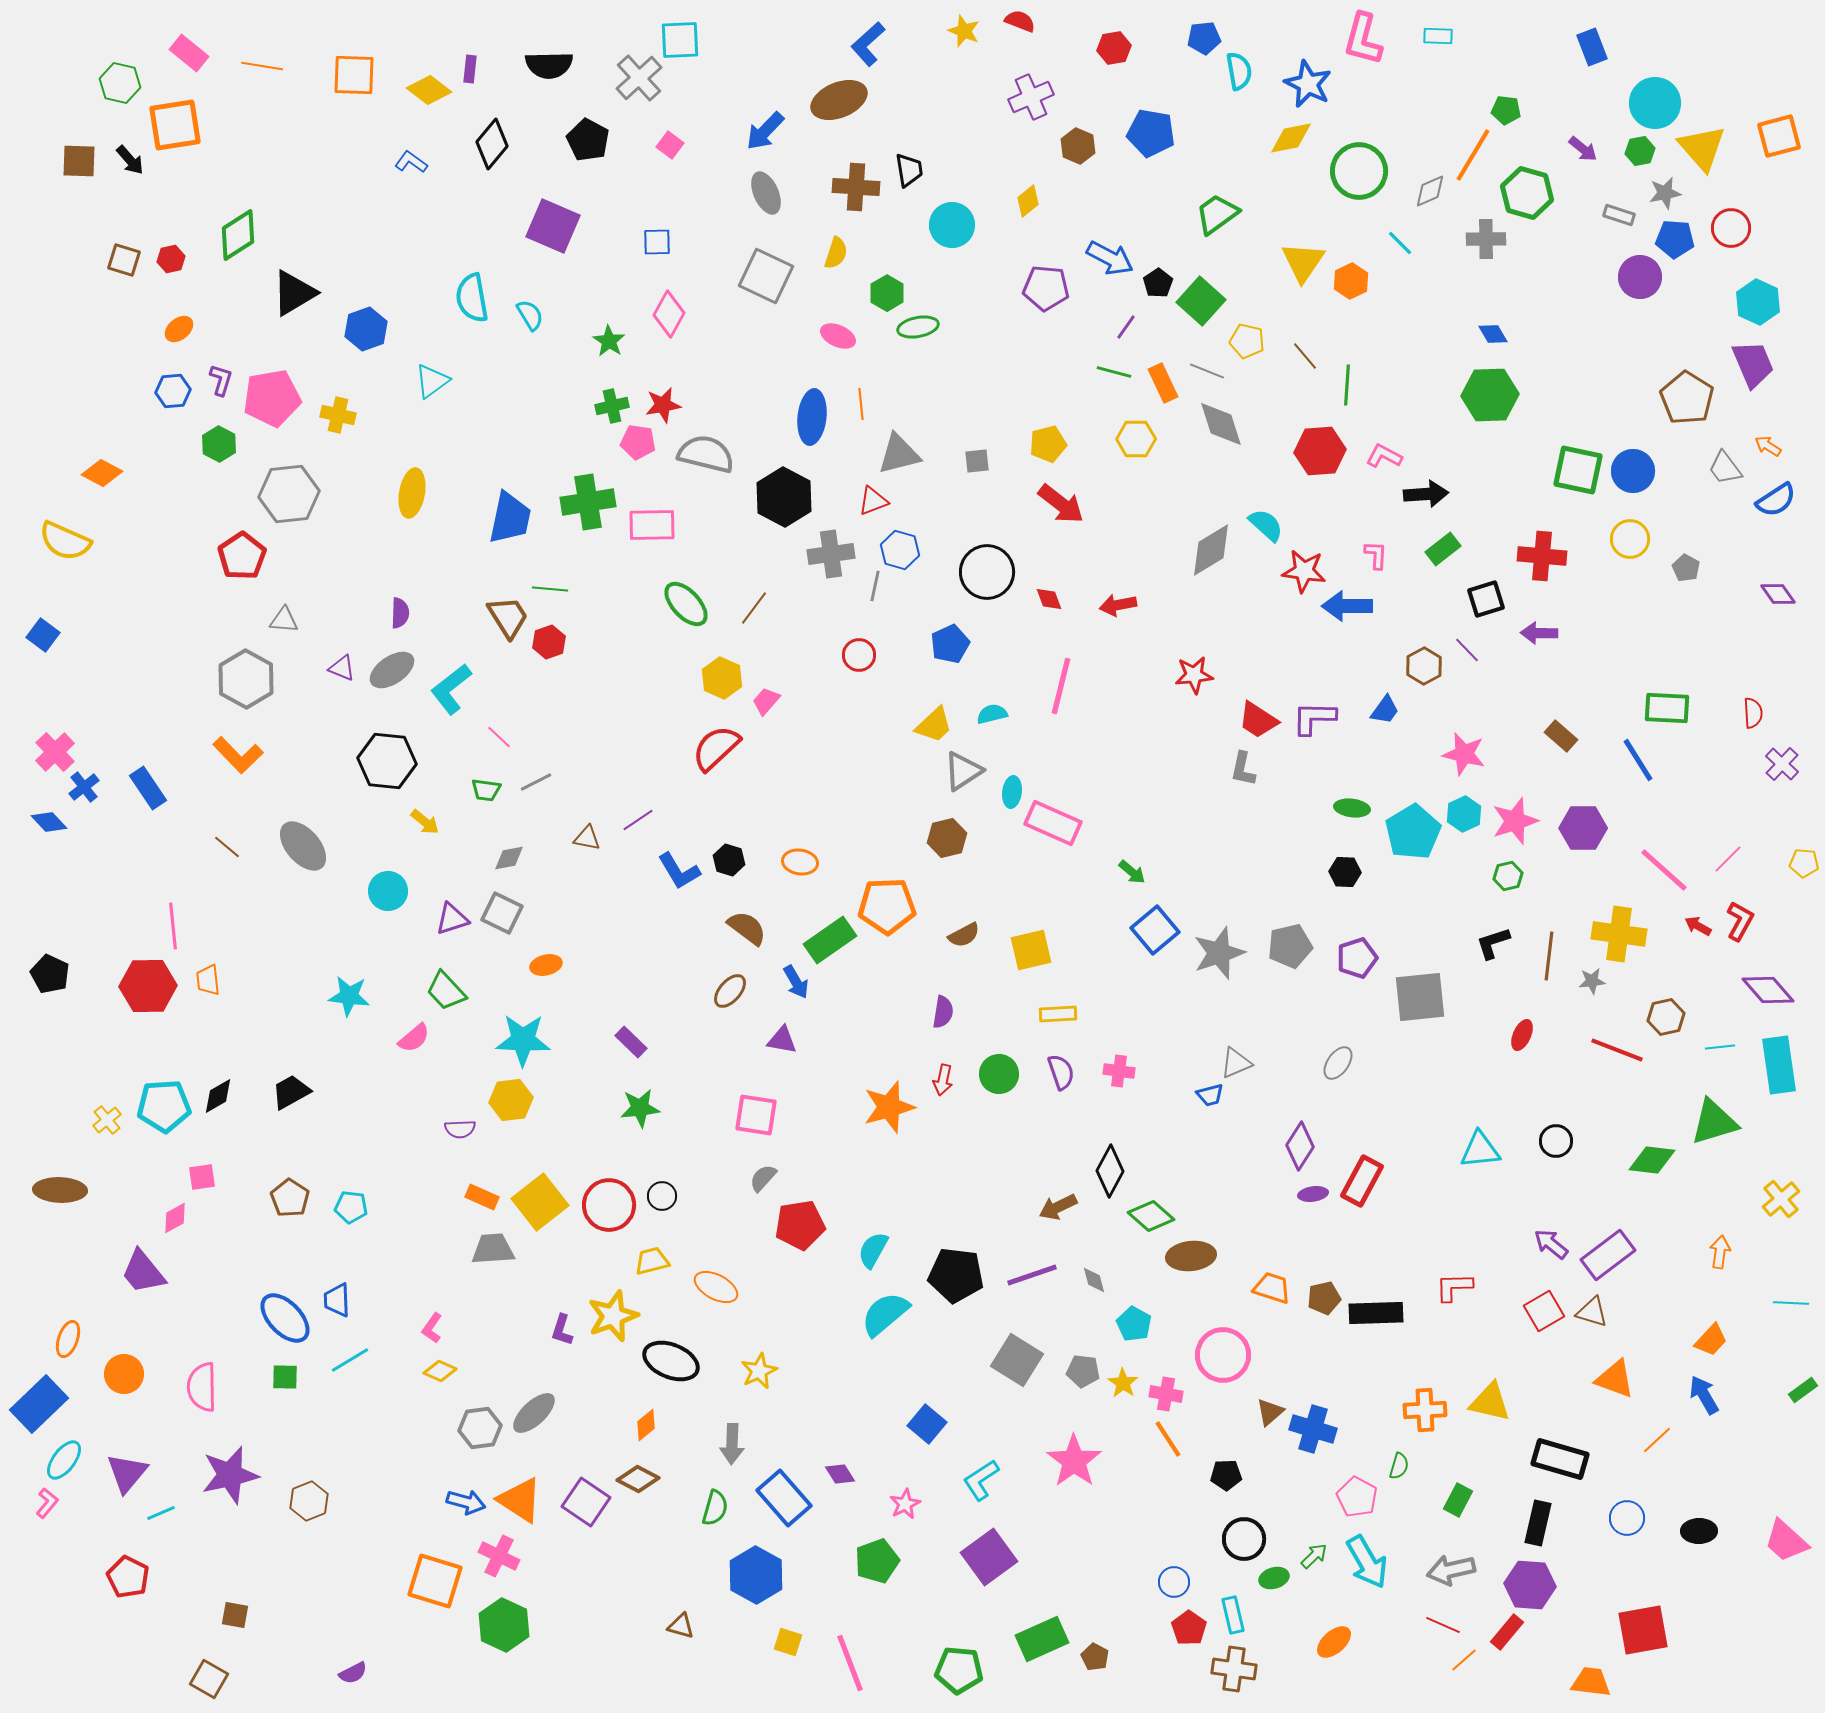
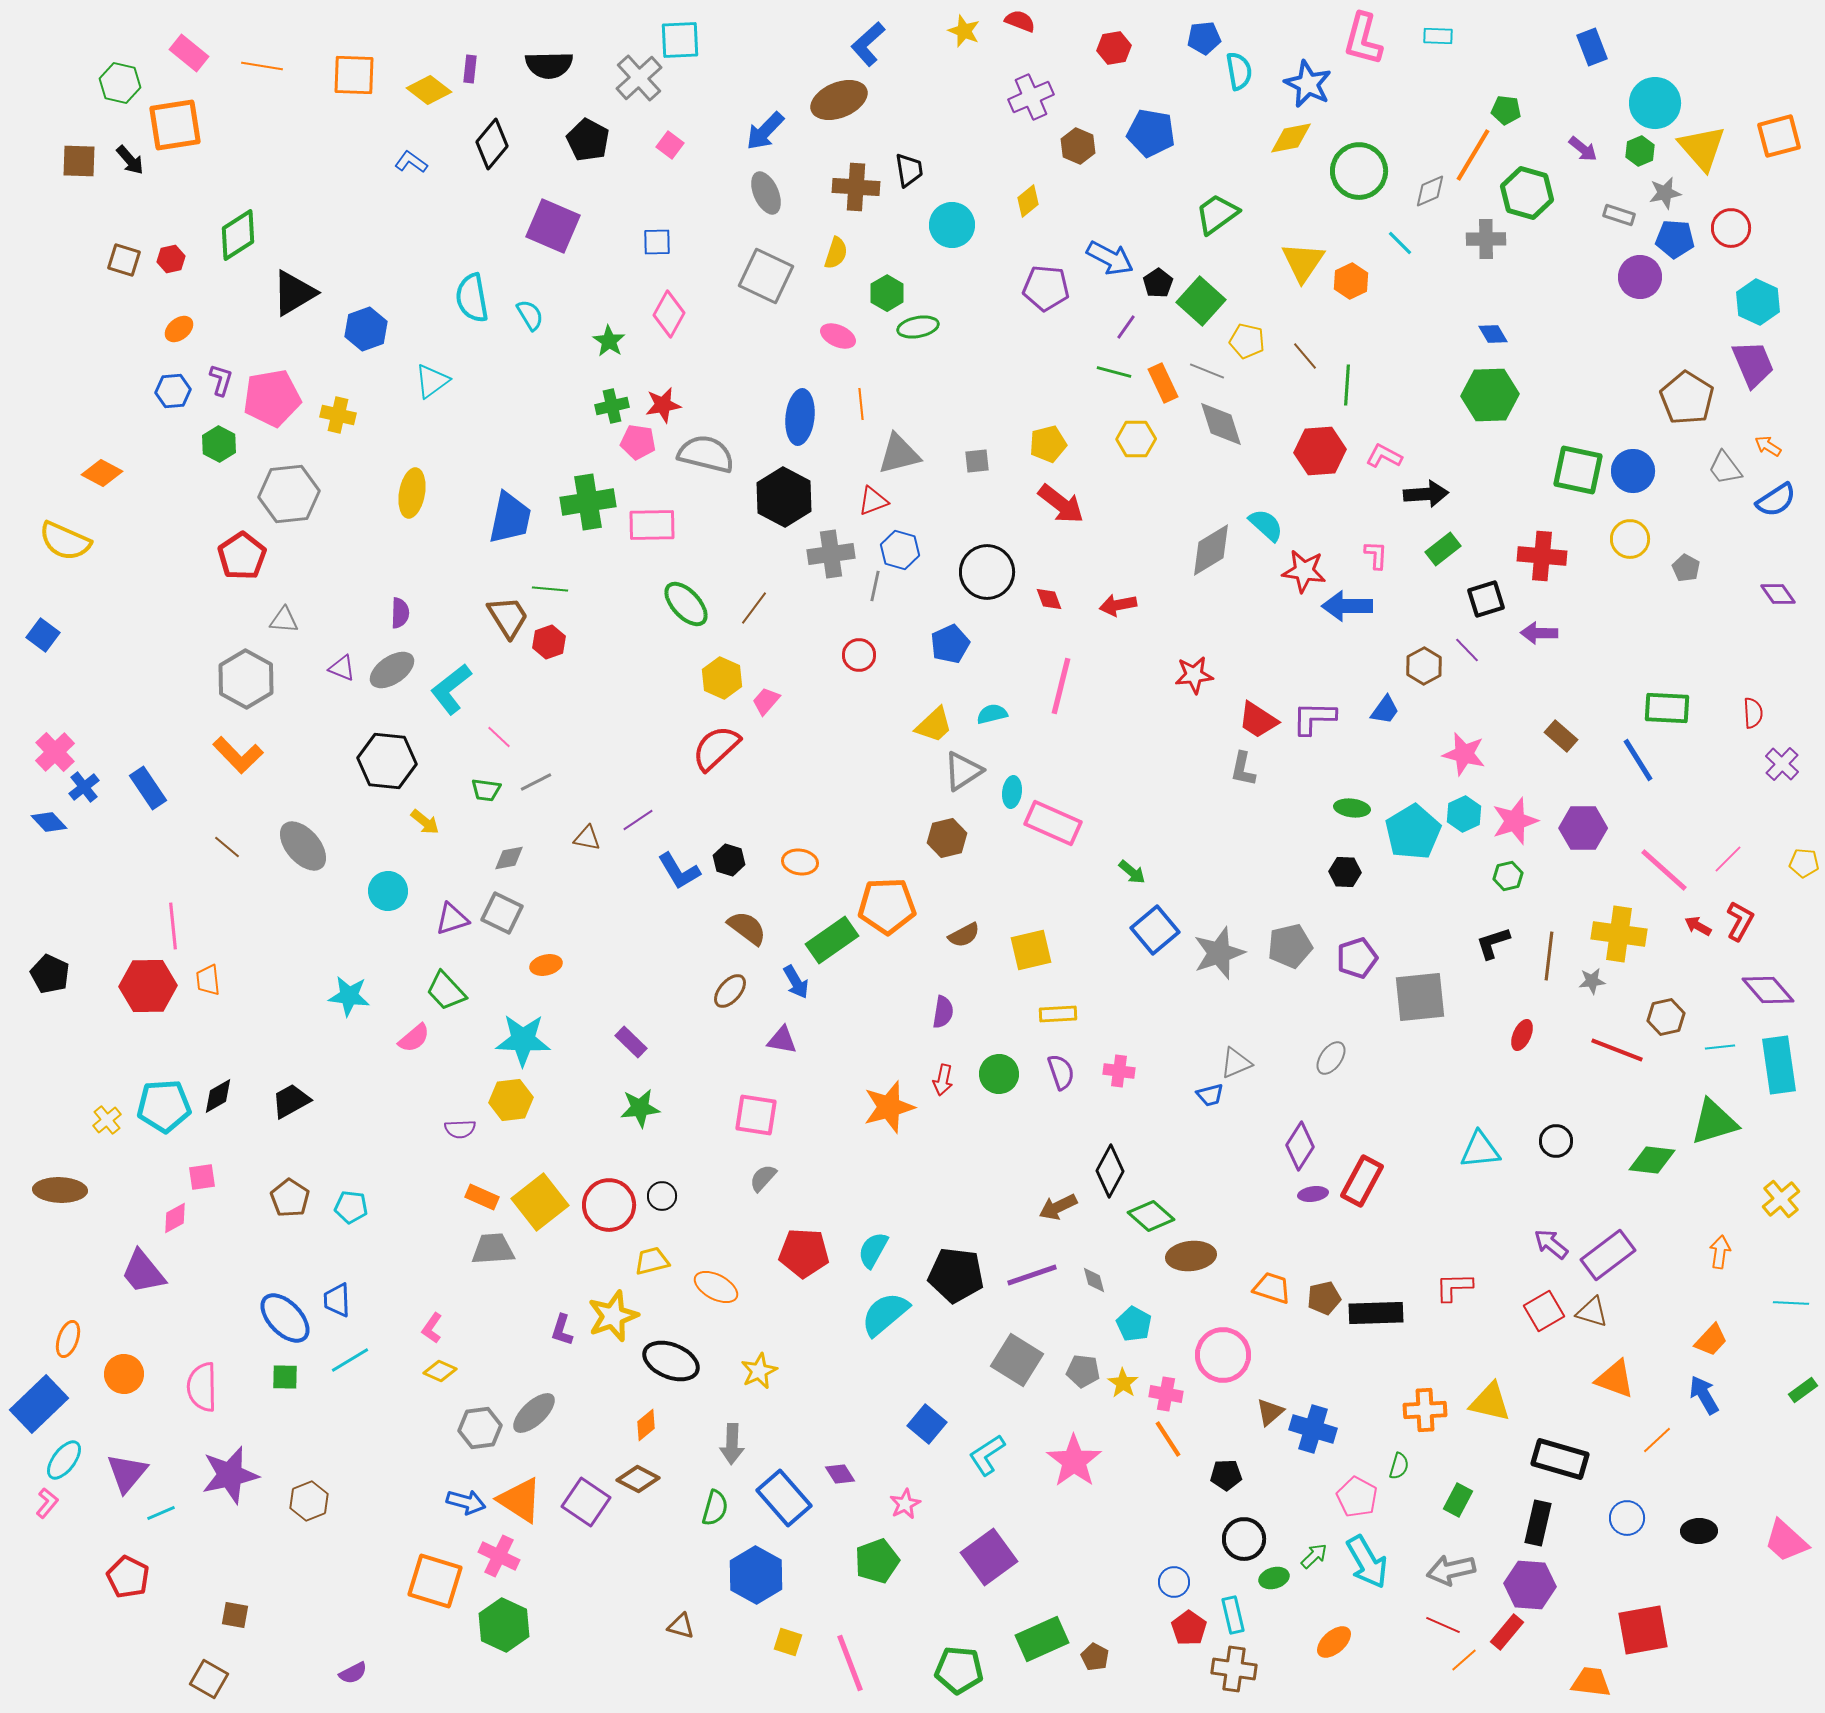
green hexagon at (1640, 151): rotated 12 degrees counterclockwise
blue ellipse at (812, 417): moved 12 px left
green rectangle at (830, 940): moved 2 px right
gray ellipse at (1338, 1063): moved 7 px left, 5 px up
black trapezoid at (291, 1092): moved 9 px down
red pentagon at (800, 1225): moved 4 px right, 28 px down; rotated 12 degrees clockwise
cyan L-shape at (981, 1480): moved 6 px right, 25 px up
